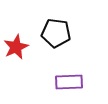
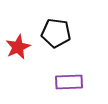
red star: moved 2 px right
